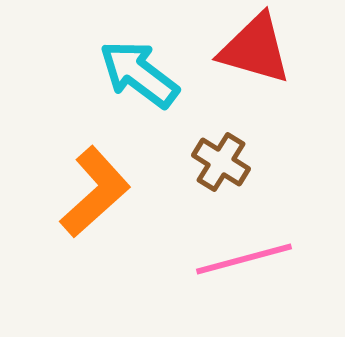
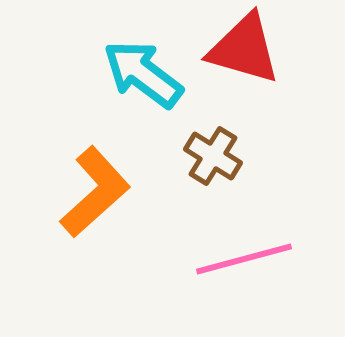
red triangle: moved 11 px left
cyan arrow: moved 4 px right
brown cross: moved 8 px left, 6 px up
